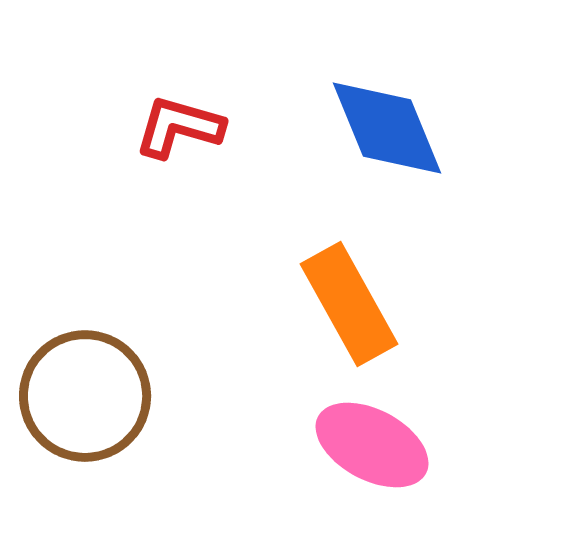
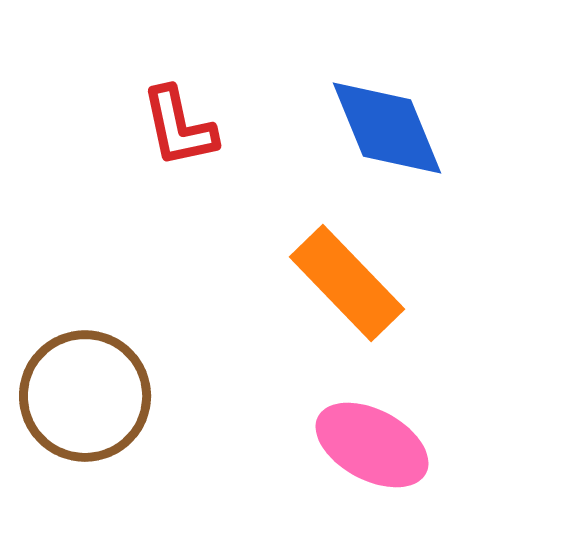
red L-shape: rotated 118 degrees counterclockwise
orange rectangle: moved 2 px left, 21 px up; rotated 15 degrees counterclockwise
